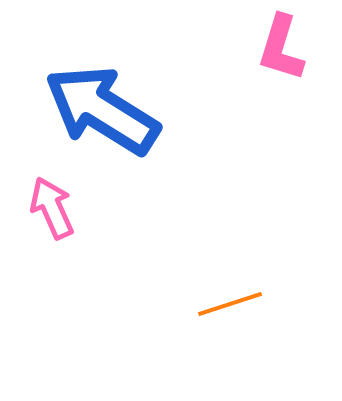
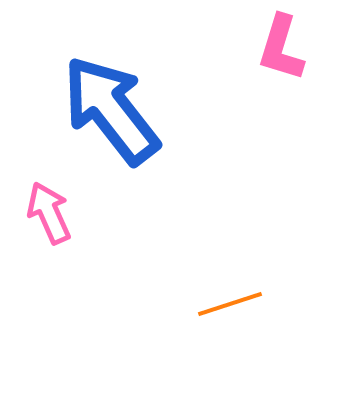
blue arrow: moved 9 px right; rotated 20 degrees clockwise
pink arrow: moved 3 px left, 5 px down
